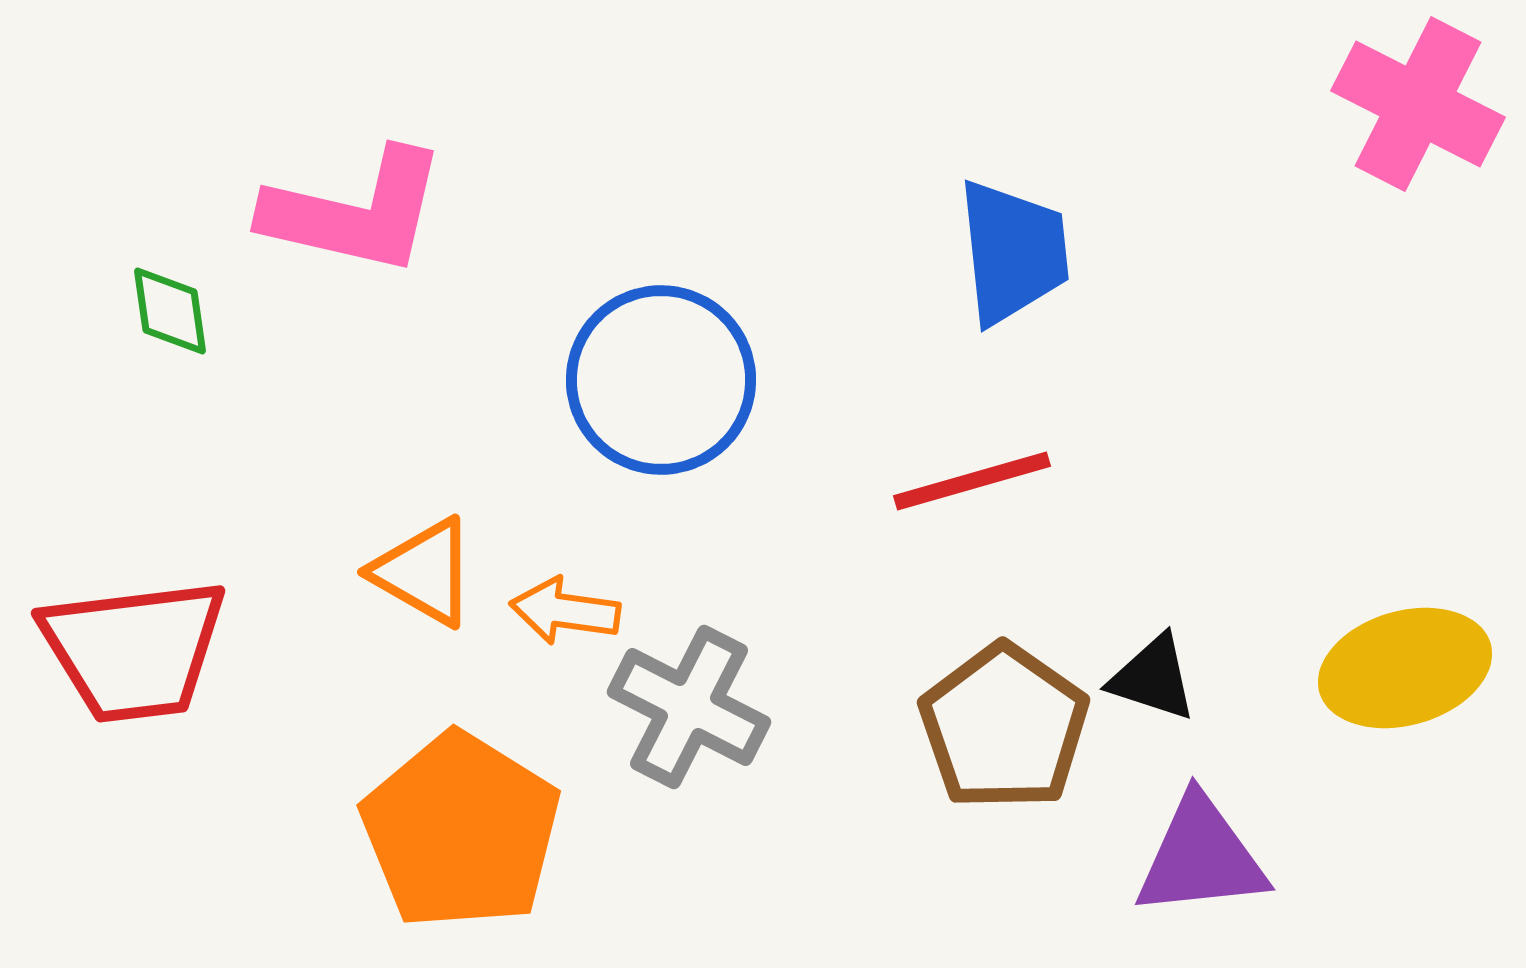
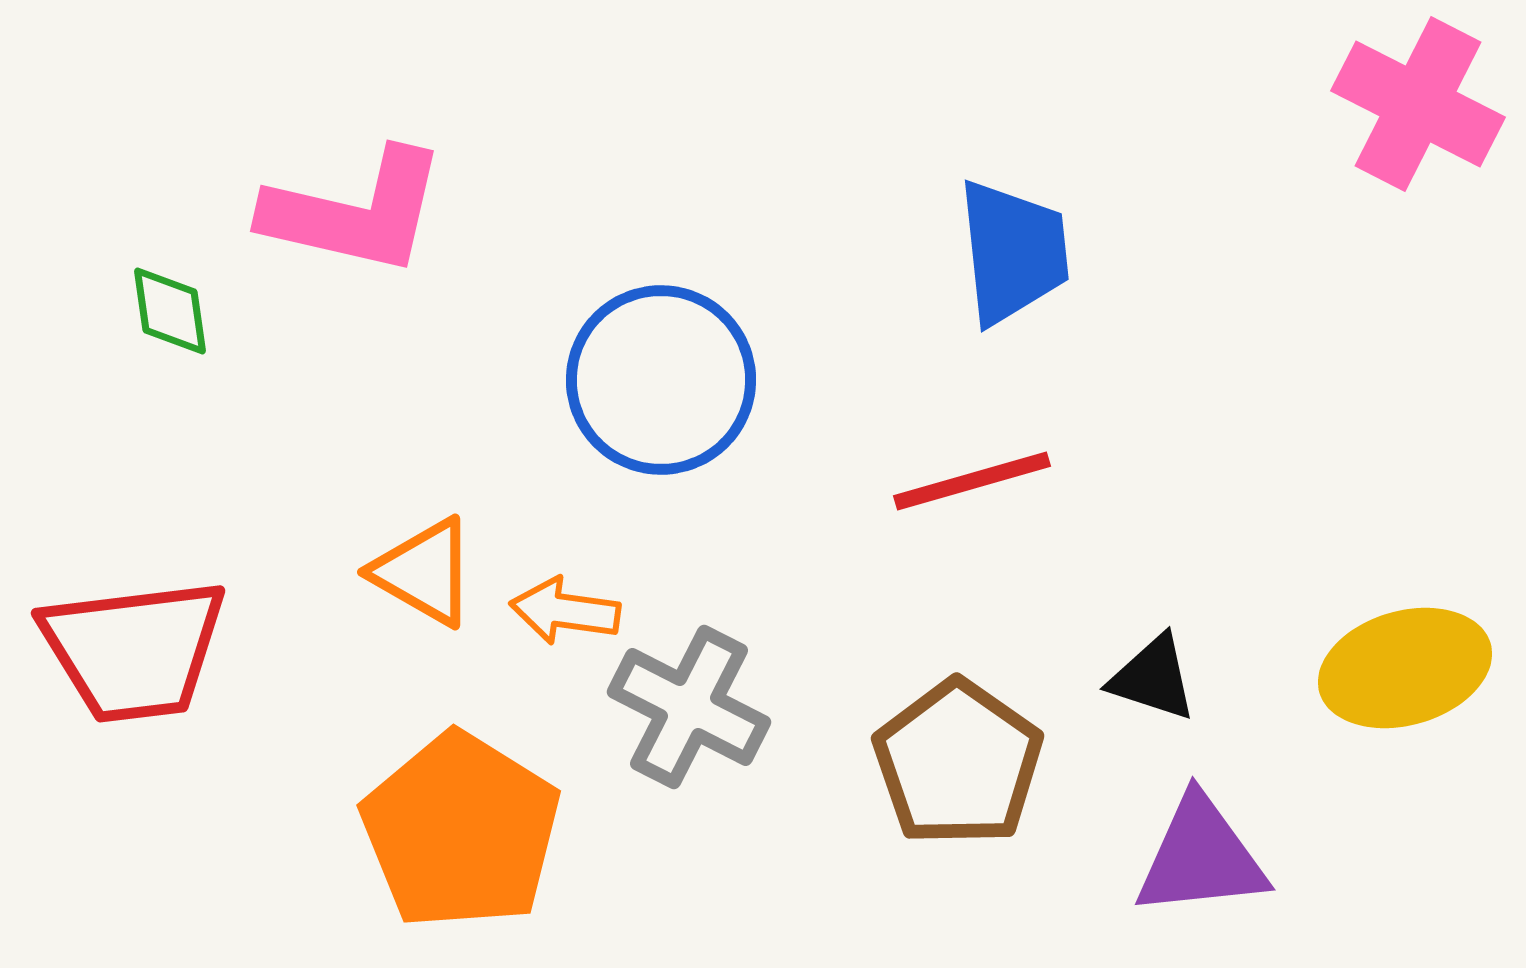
brown pentagon: moved 46 px left, 36 px down
